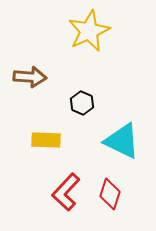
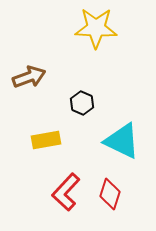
yellow star: moved 7 px right, 3 px up; rotated 27 degrees clockwise
brown arrow: moved 1 px left; rotated 24 degrees counterclockwise
yellow rectangle: rotated 12 degrees counterclockwise
